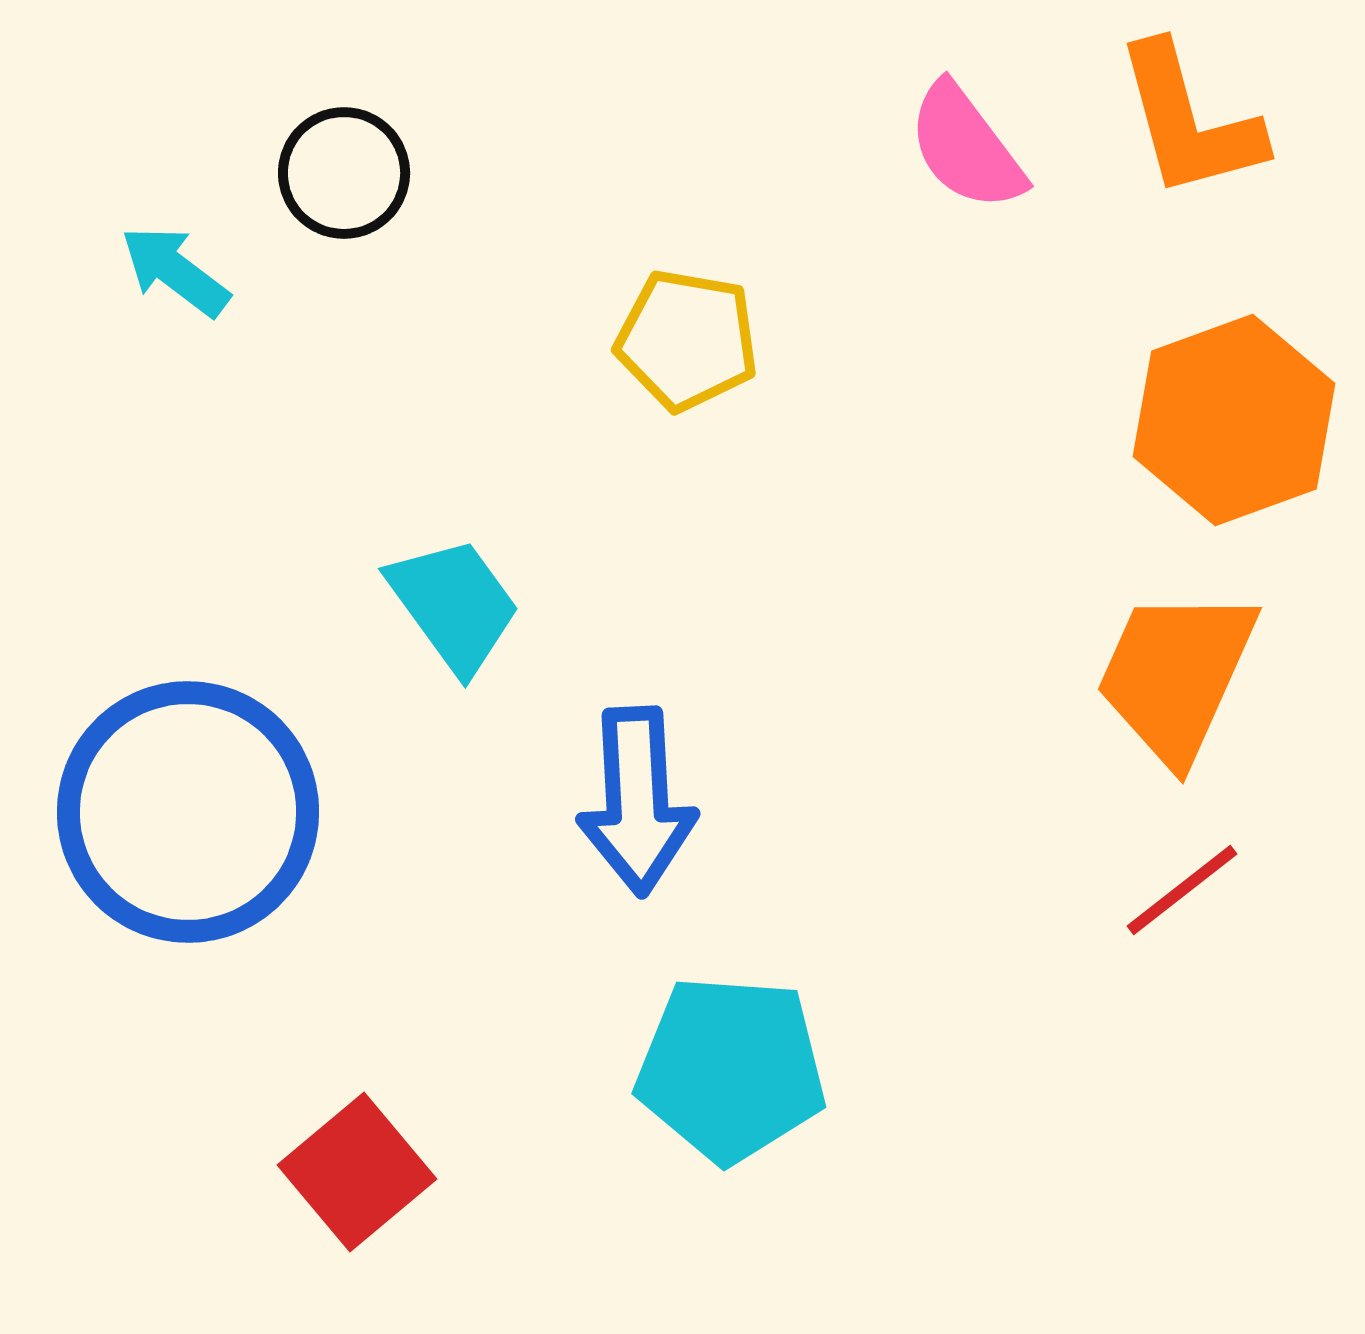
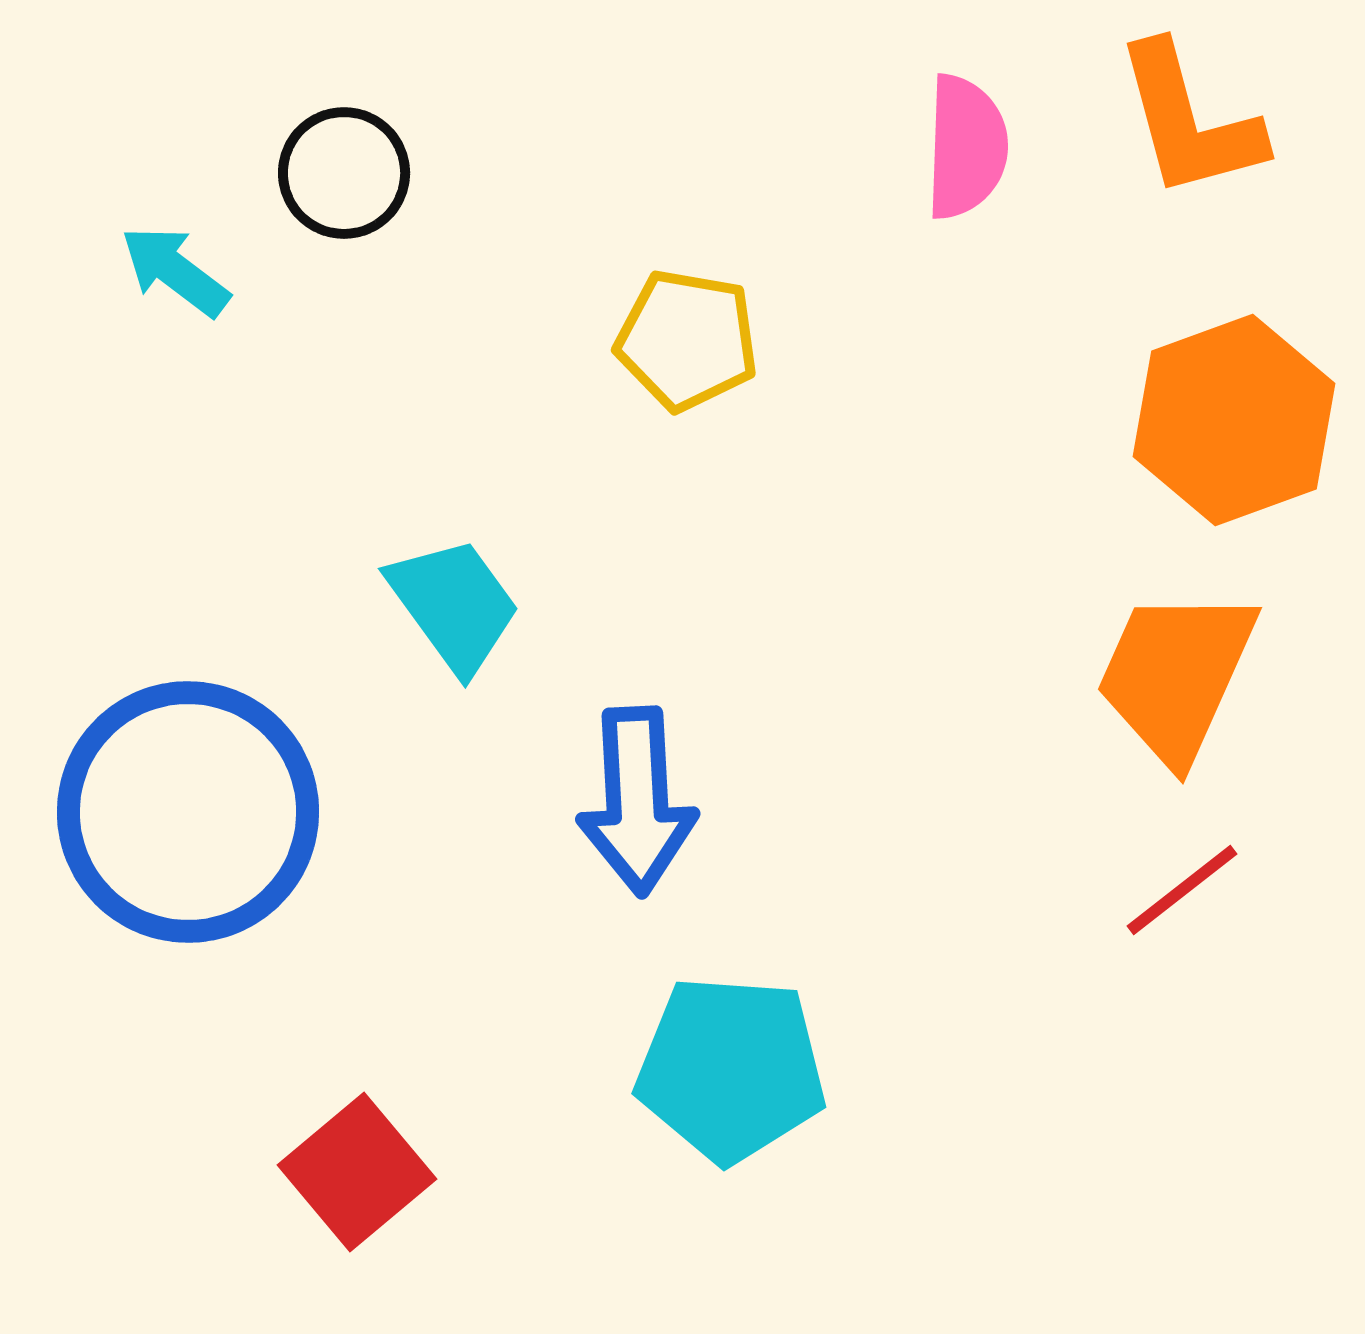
pink semicircle: rotated 141 degrees counterclockwise
